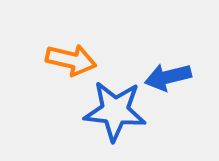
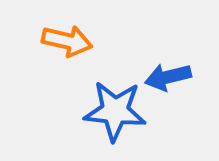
orange arrow: moved 4 px left, 19 px up
